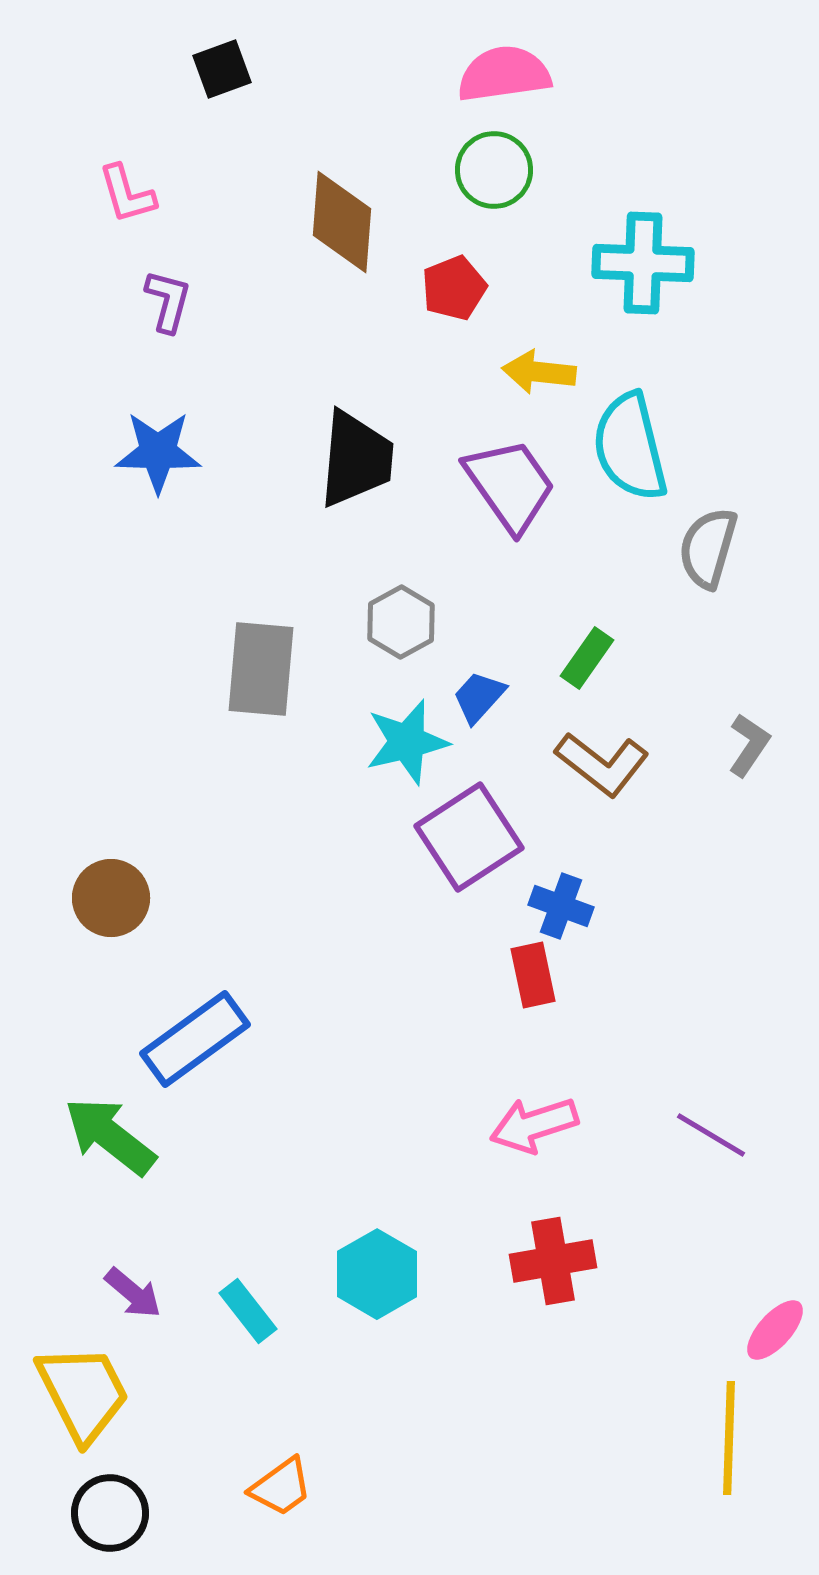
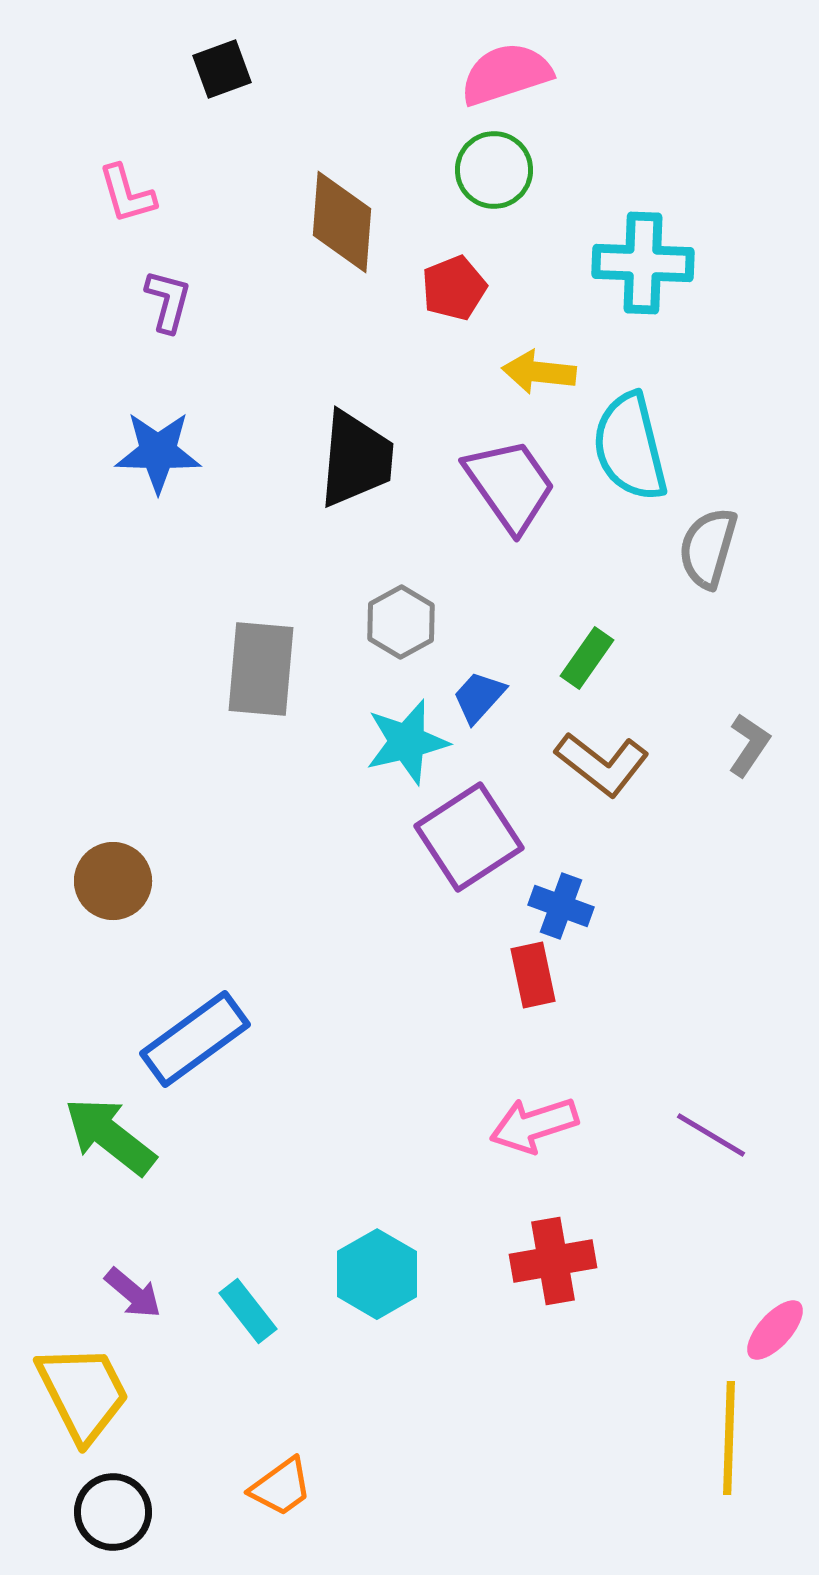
pink semicircle: moved 2 px right; rotated 10 degrees counterclockwise
brown circle: moved 2 px right, 17 px up
black circle: moved 3 px right, 1 px up
